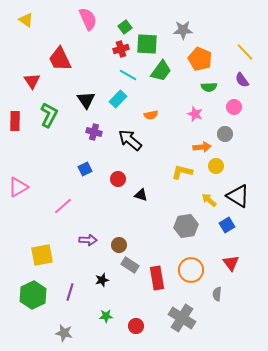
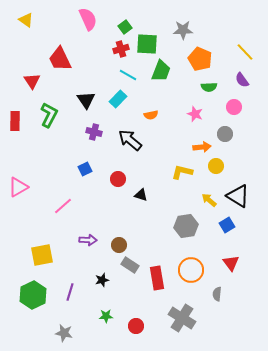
green trapezoid at (161, 71): rotated 15 degrees counterclockwise
